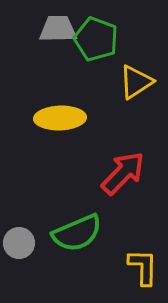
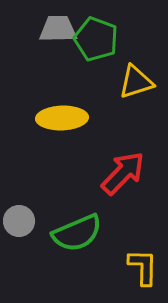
yellow triangle: rotated 15 degrees clockwise
yellow ellipse: moved 2 px right
gray circle: moved 22 px up
